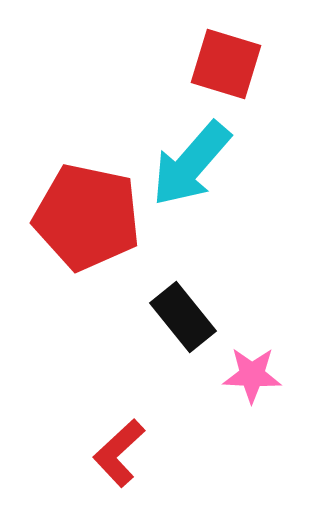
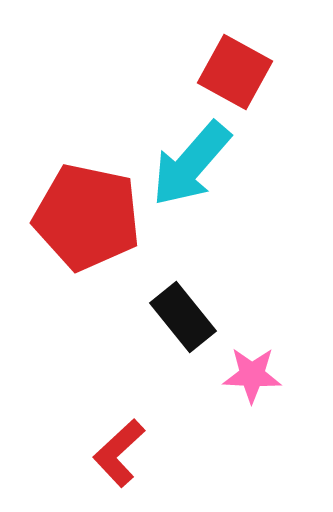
red square: moved 9 px right, 8 px down; rotated 12 degrees clockwise
